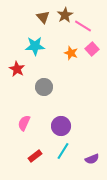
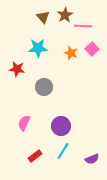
pink line: rotated 30 degrees counterclockwise
cyan star: moved 3 px right, 2 px down
red star: rotated 21 degrees counterclockwise
